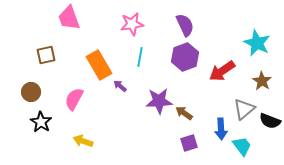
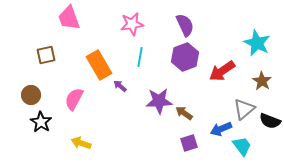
brown circle: moved 3 px down
blue arrow: rotated 70 degrees clockwise
yellow arrow: moved 2 px left, 2 px down
